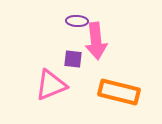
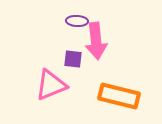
orange rectangle: moved 4 px down
